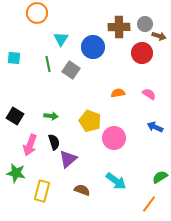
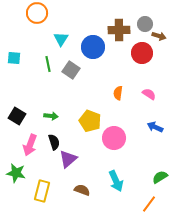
brown cross: moved 3 px down
orange semicircle: rotated 72 degrees counterclockwise
black square: moved 2 px right
cyan arrow: rotated 30 degrees clockwise
